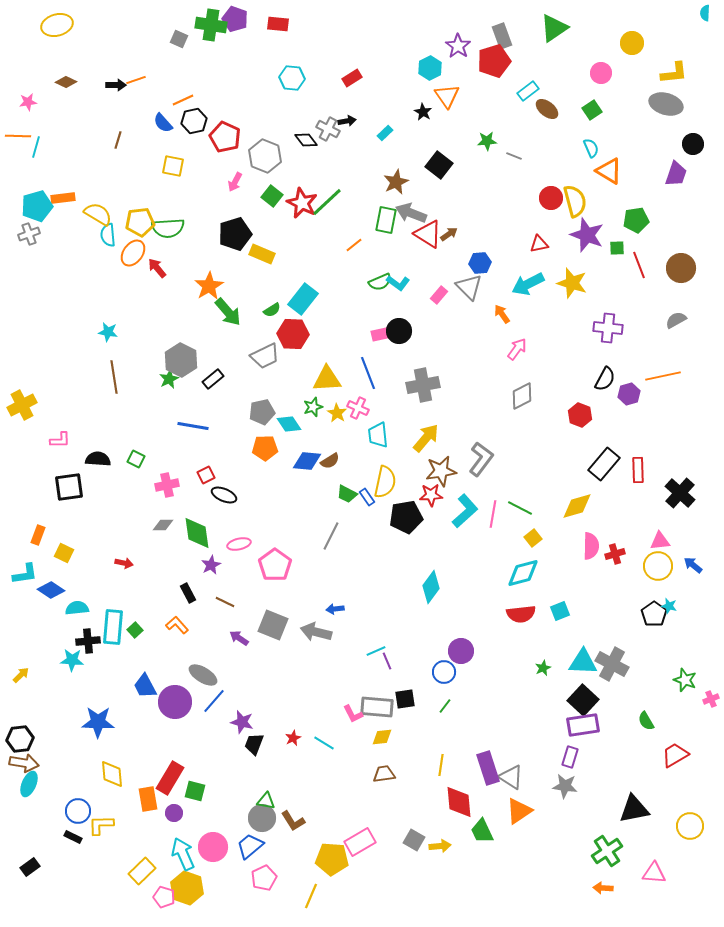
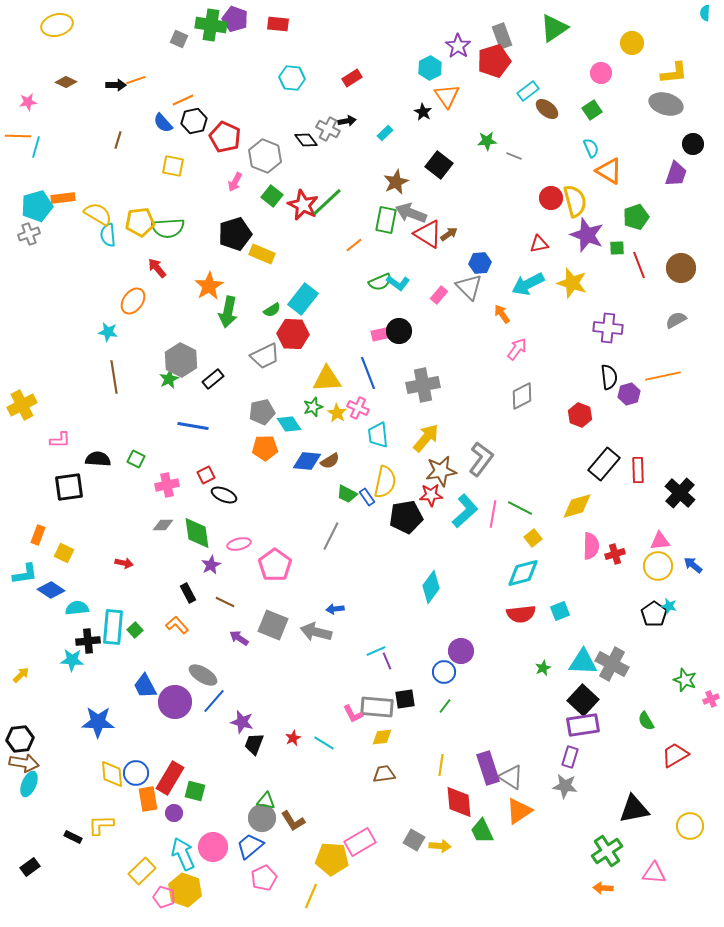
red star at (302, 203): moved 1 px right, 2 px down
green pentagon at (636, 220): moved 3 px up; rotated 10 degrees counterclockwise
orange ellipse at (133, 253): moved 48 px down
green arrow at (228, 312): rotated 52 degrees clockwise
black semicircle at (605, 379): moved 4 px right, 2 px up; rotated 35 degrees counterclockwise
blue circle at (78, 811): moved 58 px right, 38 px up
yellow arrow at (440, 846): rotated 10 degrees clockwise
yellow hexagon at (187, 888): moved 2 px left, 2 px down
